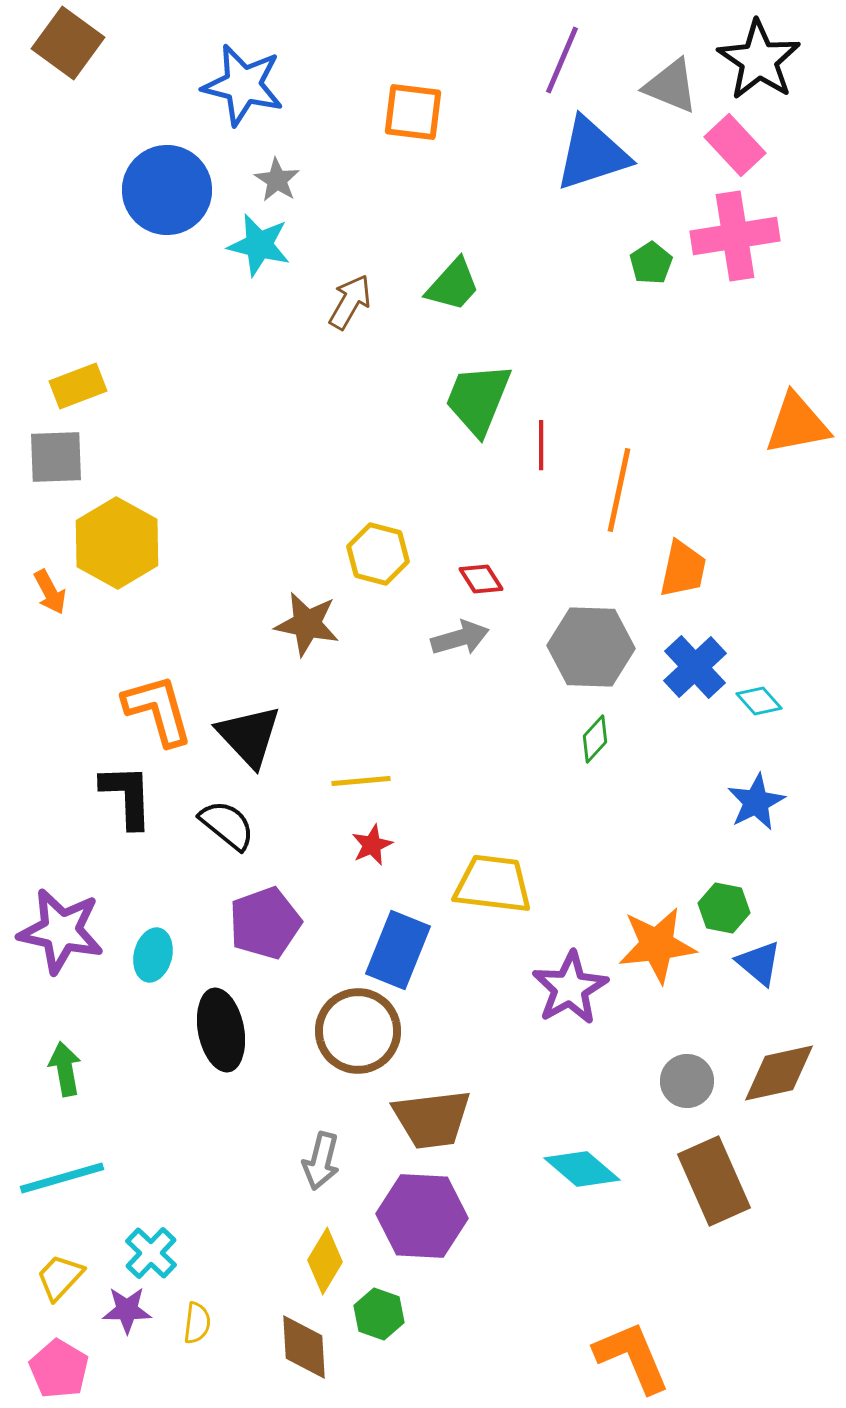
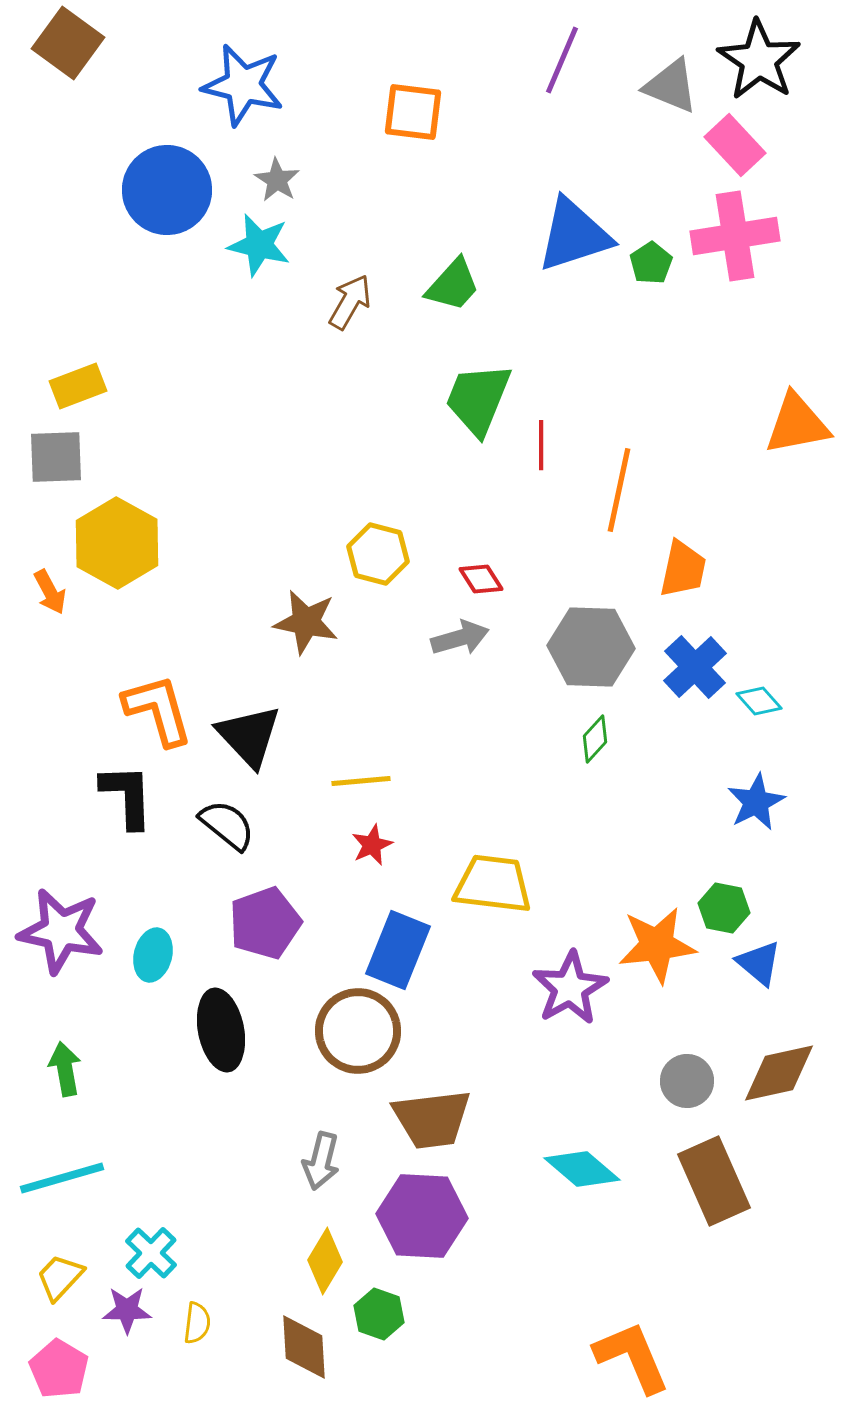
blue triangle at (592, 154): moved 18 px left, 81 px down
brown star at (307, 624): moved 1 px left, 2 px up
